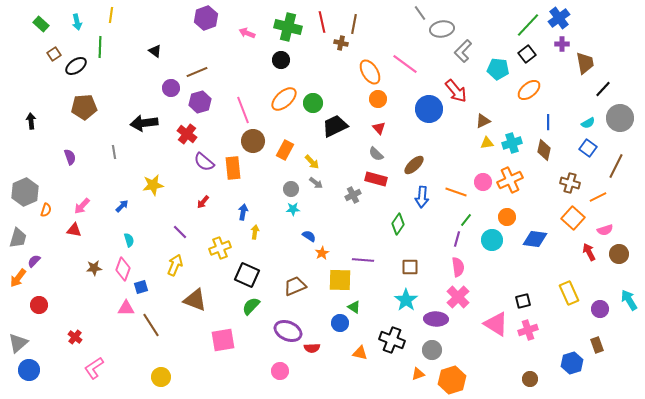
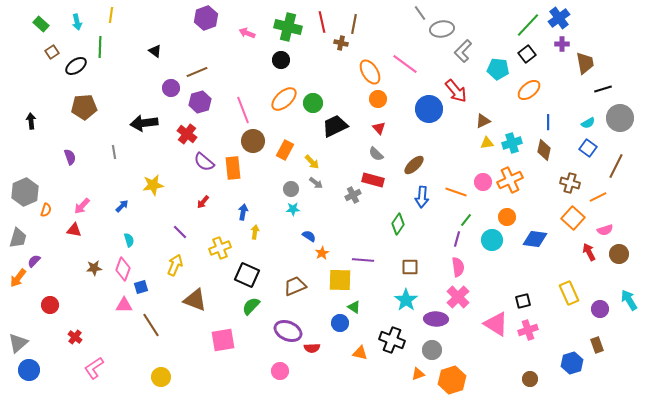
brown square at (54, 54): moved 2 px left, 2 px up
black line at (603, 89): rotated 30 degrees clockwise
red rectangle at (376, 179): moved 3 px left, 1 px down
red circle at (39, 305): moved 11 px right
pink triangle at (126, 308): moved 2 px left, 3 px up
